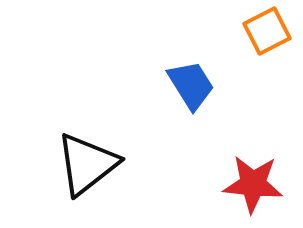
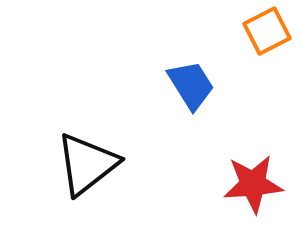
red star: rotated 10 degrees counterclockwise
